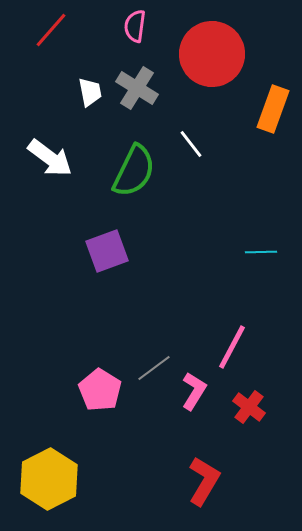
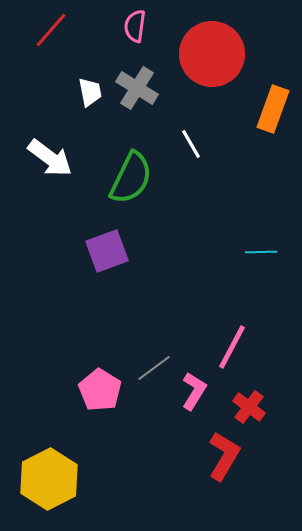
white line: rotated 8 degrees clockwise
green semicircle: moved 3 px left, 7 px down
red L-shape: moved 20 px right, 25 px up
